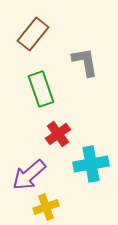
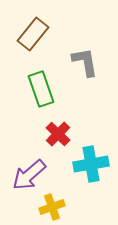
red cross: rotated 10 degrees counterclockwise
yellow cross: moved 6 px right
